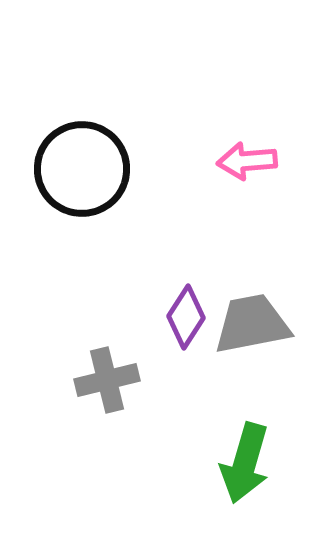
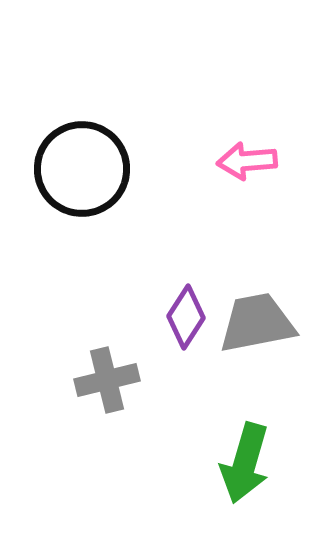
gray trapezoid: moved 5 px right, 1 px up
